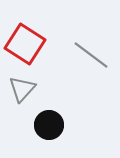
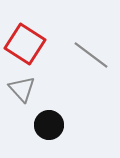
gray triangle: rotated 24 degrees counterclockwise
